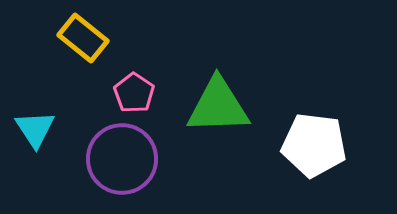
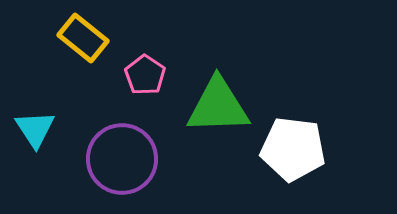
pink pentagon: moved 11 px right, 18 px up
white pentagon: moved 21 px left, 4 px down
